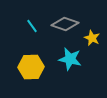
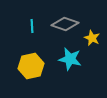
cyan line: rotated 32 degrees clockwise
yellow hexagon: moved 1 px up; rotated 10 degrees counterclockwise
